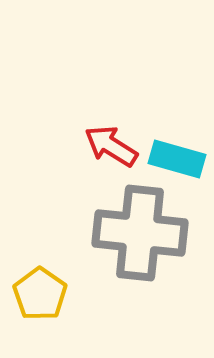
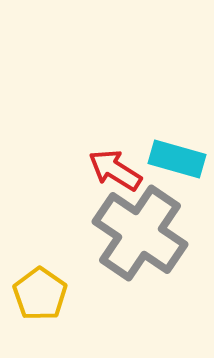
red arrow: moved 4 px right, 24 px down
gray cross: rotated 28 degrees clockwise
